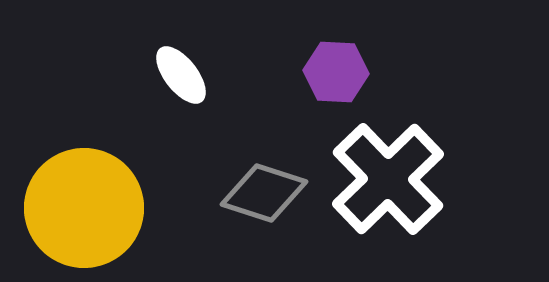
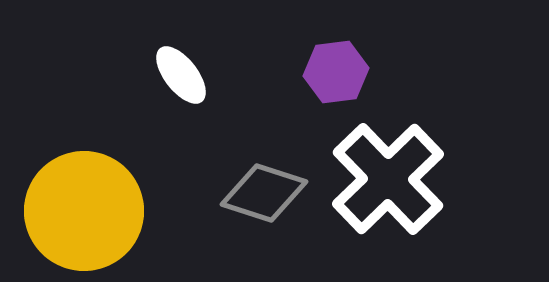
purple hexagon: rotated 10 degrees counterclockwise
yellow circle: moved 3 px down
